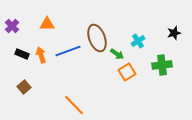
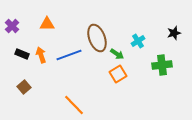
blue line: moved 1 px right, 4 px down
orange square: moved 9 px left, 2 px down
